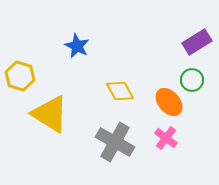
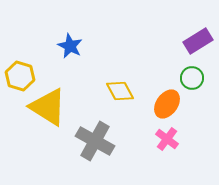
purple rectangle: moved 1 px right, 1 px up
blue star: moved 7 px left
green circle: moved 2 px up
orange ellipse: moved 2 px left, 2 px down; rotated 76 degrees clockwise
yellow triangle: moved 2 px left, 7 px up
pink cross: moved 1 px right, 1 px down
gray cross: moved 20 px left, 1 px up
